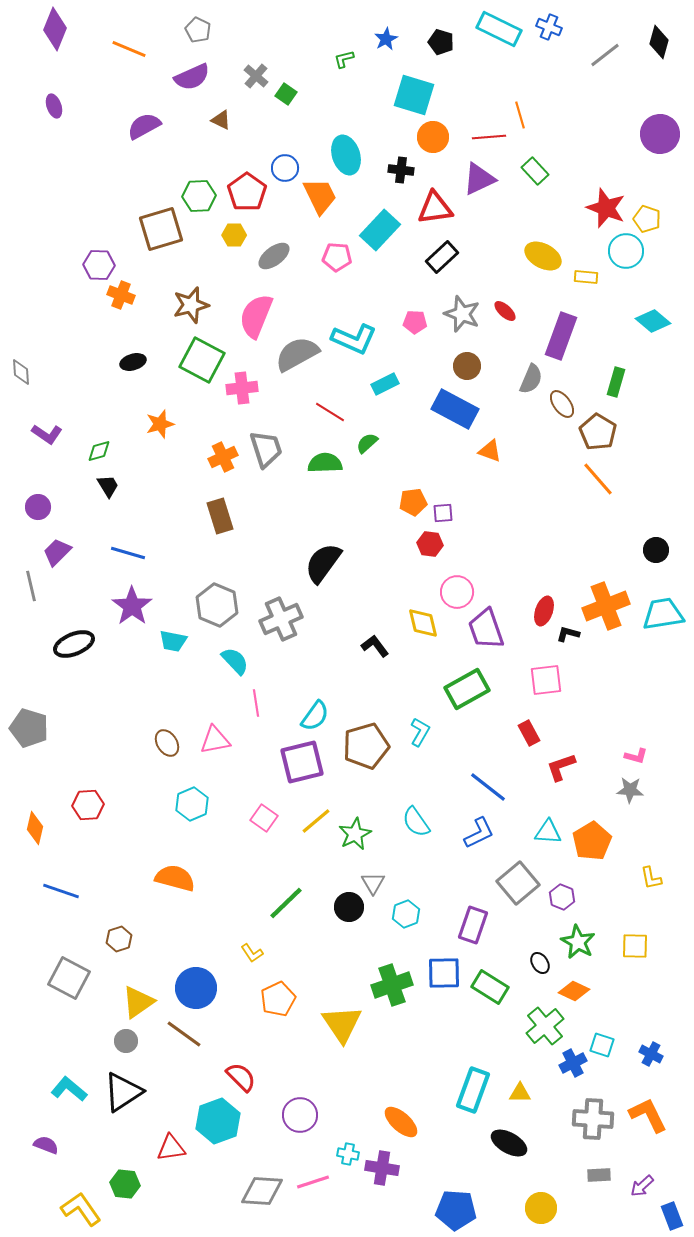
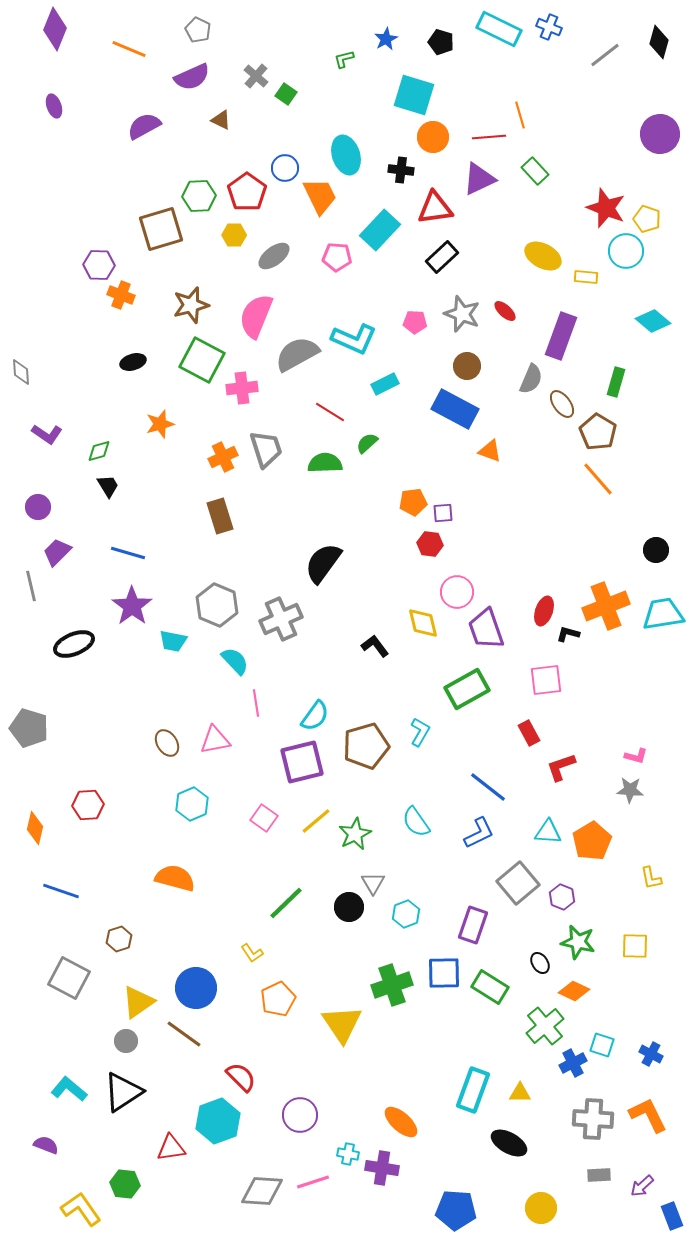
green star at (578, 942): rotated 16 degrees counterclockwise
